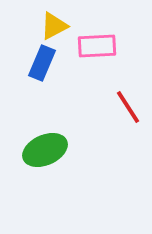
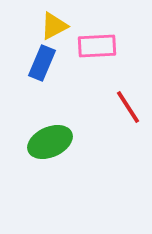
green ellipse: moved 5 px right, 8 px up
